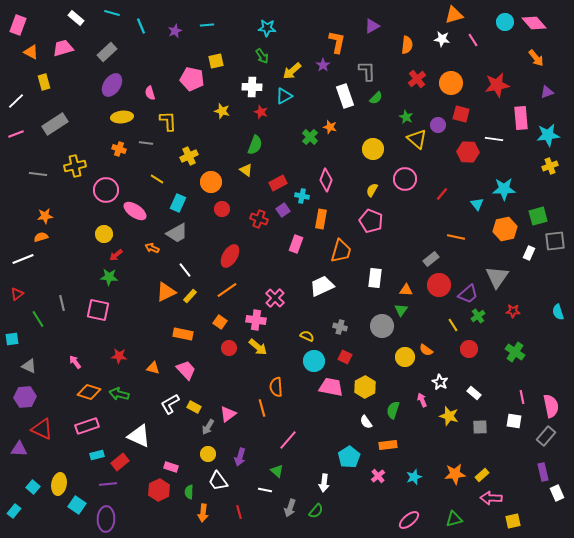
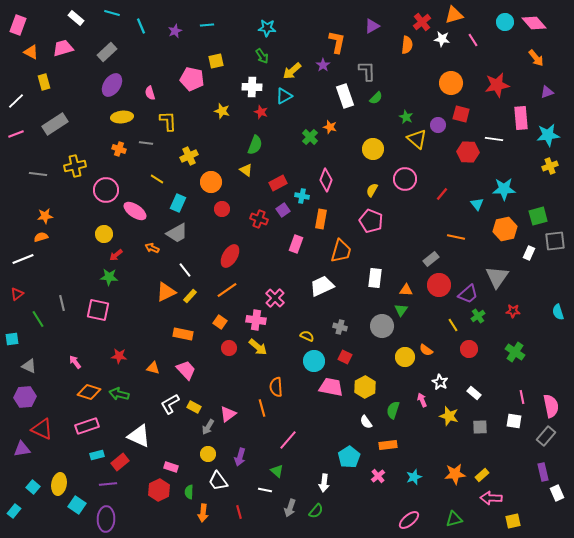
red cross at (417, 79): moved 5 px right, 57 px up
purple triangle at (19, 449): moved 3 px right; rotated 12 degrees counterclockwise
